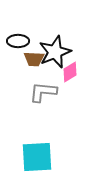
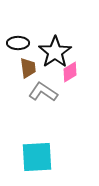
black ellipse: moved 2 px down
black star: rotated 12 degrees counterclockwise
brown trapezoid: moved 6 px left, 9 px down; rotated 100 degrees counterclockwise
gray L-shape: rotated 28 degrees clockwise
